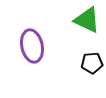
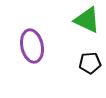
black pentagon: moved 2 px left
